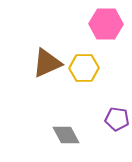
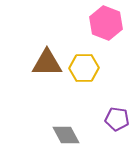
pink hexagon: moved 1 px up; rotated 20 degrees clockwise
brown triangle: rotated 24 degrees clockwise
